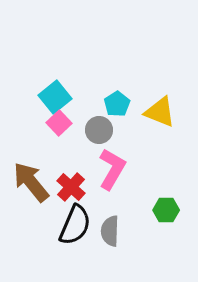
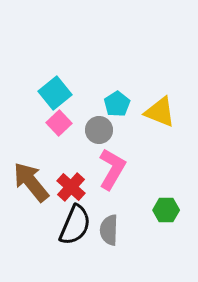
cyan square: moved 4 px up
gray semicircle: moved 1 px left, 1 px up
